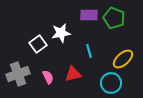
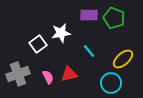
cyan line: rotated 24 degrees counterclockwise
red triangle: moved 4 px left
